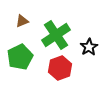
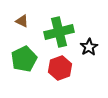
brown triangle: rotated 48 degrees clockwise
green cross: moved 3 px right, 3 px up; rotated 20 degrees clockwise
green pentagon: moved 4 px right, 2 px down
